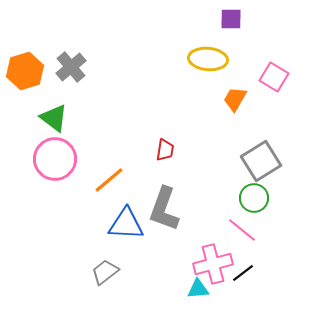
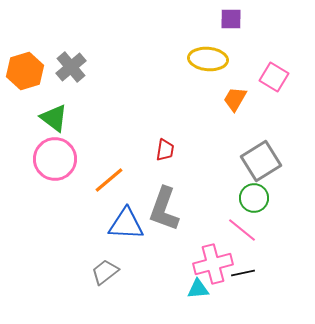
black line: rotated 25 degrees clockwise
